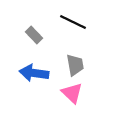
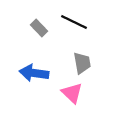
black line: moved 1 px right
gray rectangle: moved 5 px right, 7 px up
gray trapezoid: moved 7 px right, 2 px up
